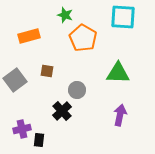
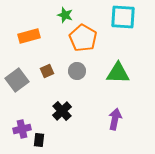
brown square: rotated 32 degrees counterclockwise
gray square: moved 2 px right
gray circle: moved 19 px up
purple arrow: moved 5 px left, 4 px down
